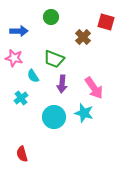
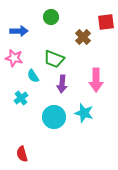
red square: rotated 24 degrees counterclockwise
pink arrow: moved 2 px right, 8 px up; rotated 35 degrees clockwise
